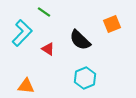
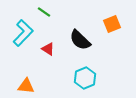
cyan L-shape: moved 1 px right
